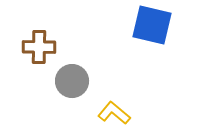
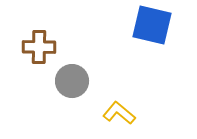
yellow L-shape: moved 5 px right
